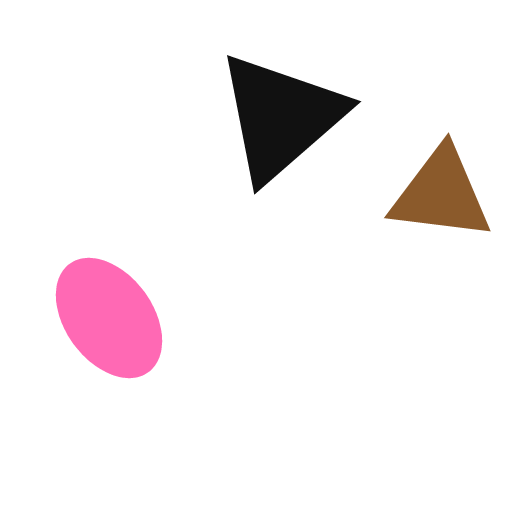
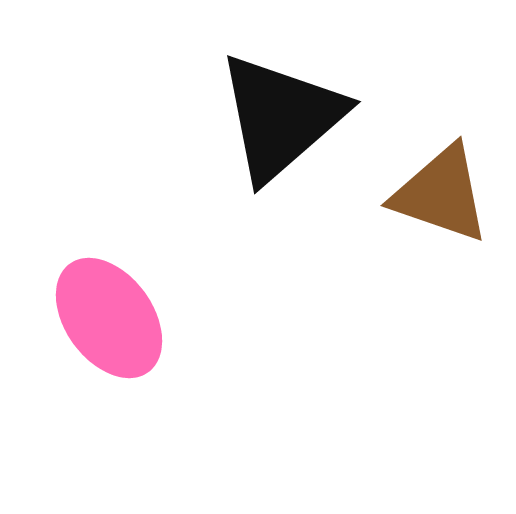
brown triangle: rotated 12 degrees clockwise
